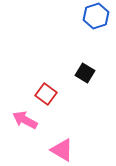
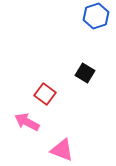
red square: moved 1 px left
pink arrow: moved 2 px right, 2 px down
pink triangle: rotated 10 degrees counterclockwise
